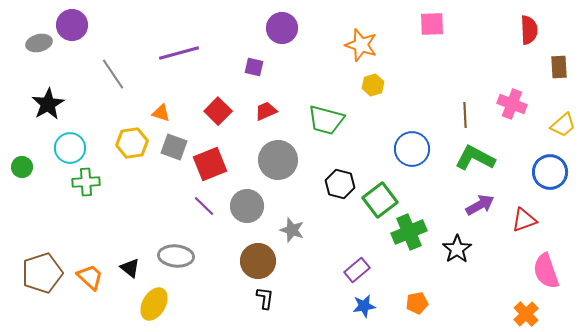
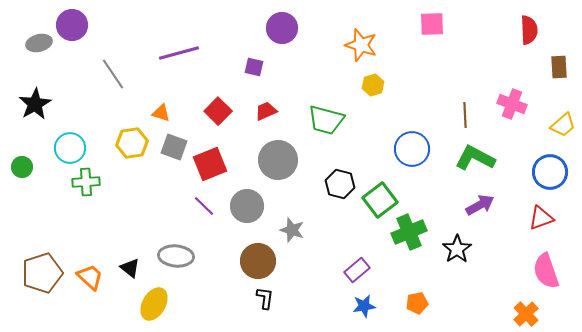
black star at (48, 104): moved 13 px left
red triangle at (524, 220): moved 17 px right, 2 px up
